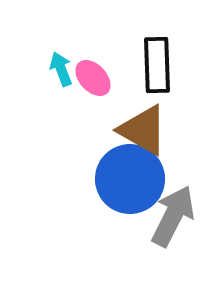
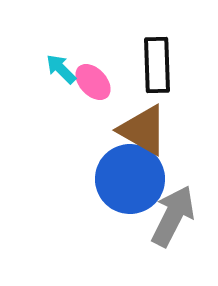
cyan arrow: rotated 24 degrees counterclockwise
pink ellipse: moved 4 px down
